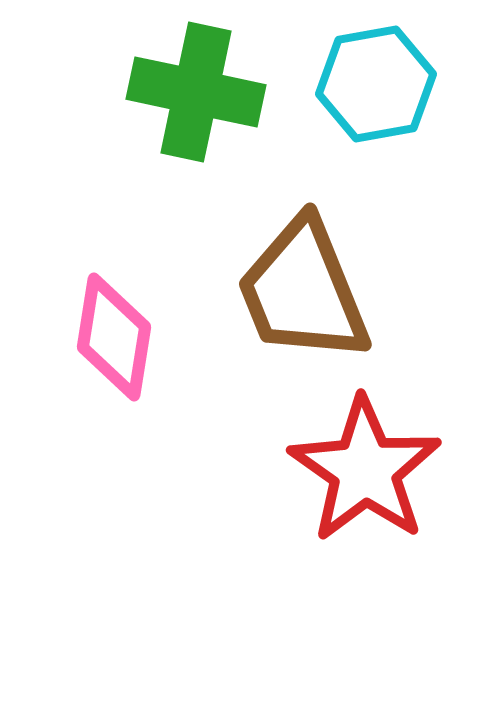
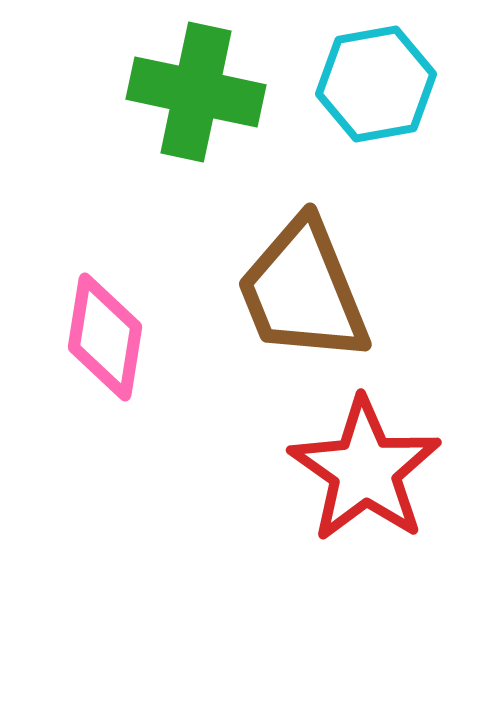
pink diamond: moved 9 px left
